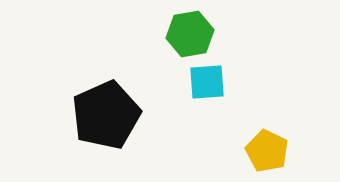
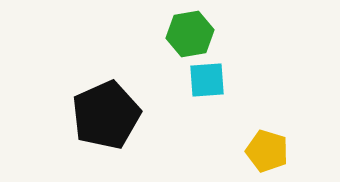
cyan square: moved 2 px up
yellow pentagon: rotated 9 degrees counterclockwise
